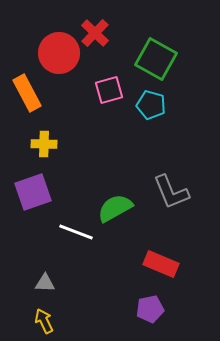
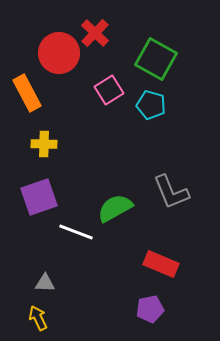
pink square: rotated 16 degrees counterclockwise
purple square: moved 6 px right, 5 px down
yellow arrow: moved 6 px left, 3 px up
